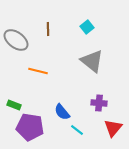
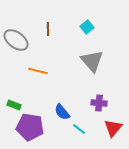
gray triangle: rotated 10 degrees clockwise
cyan line: moved 2 px right, 1 px up
